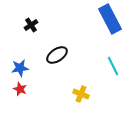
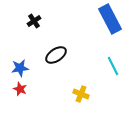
black cross: moved 3 px right, 4 px up
black ellipse: moved 1 px left
